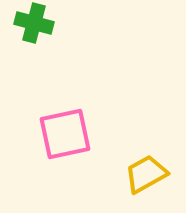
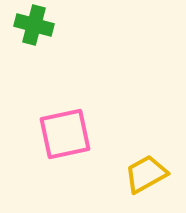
green cross: moved 2 px down
